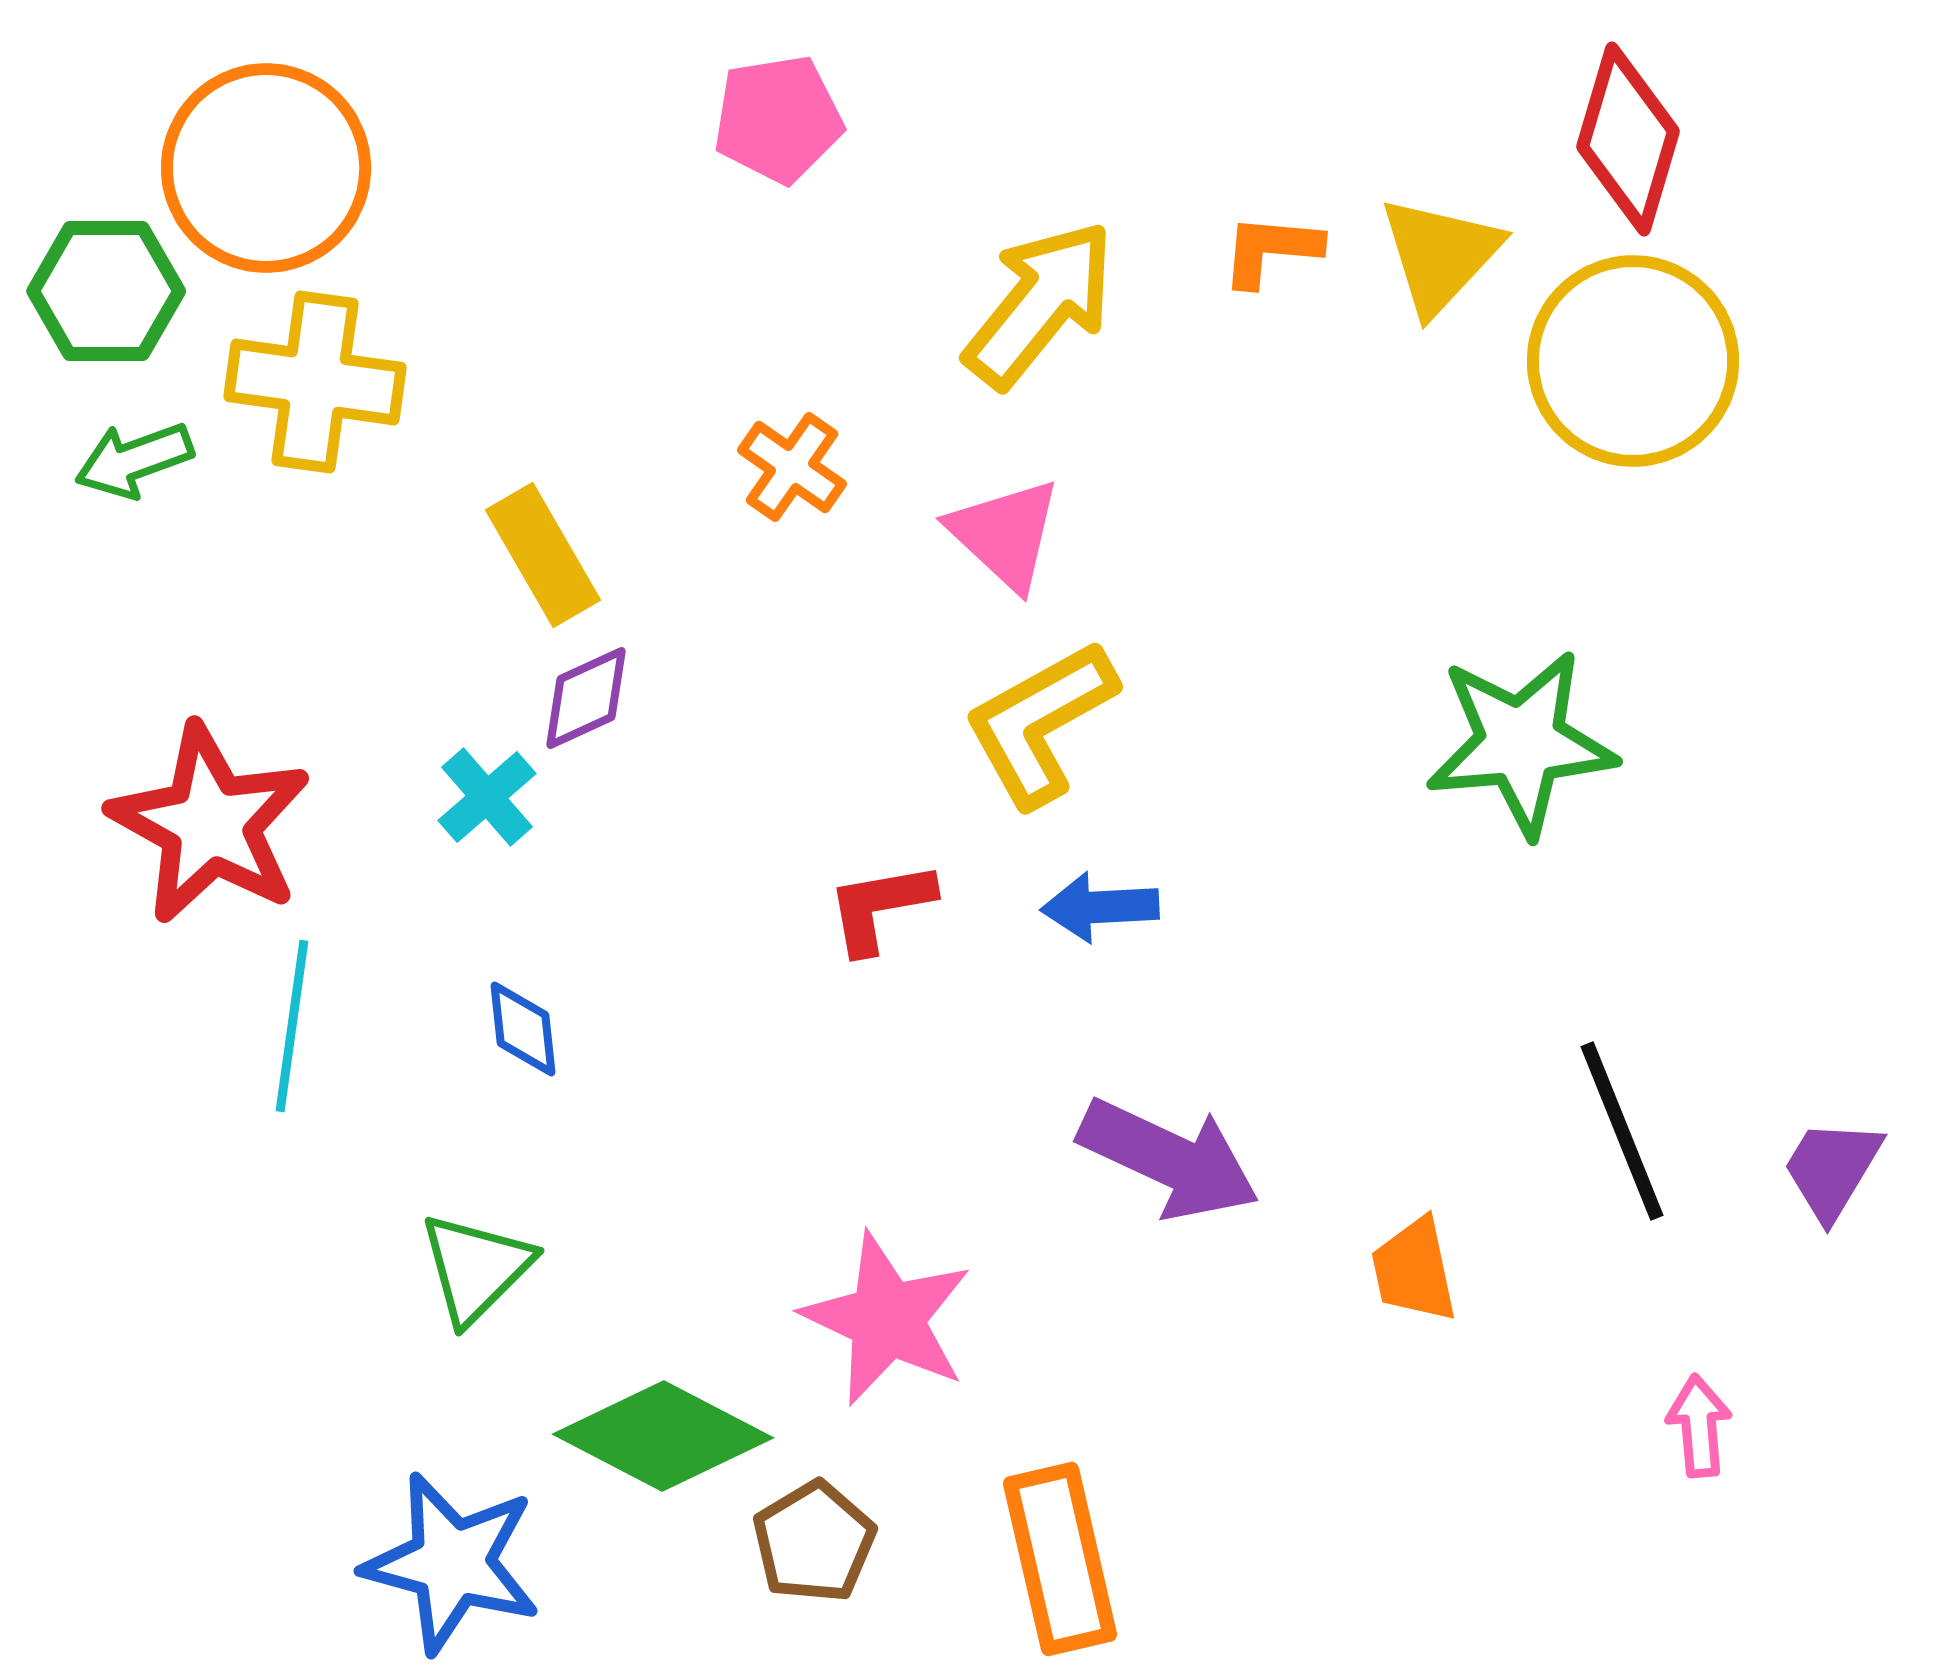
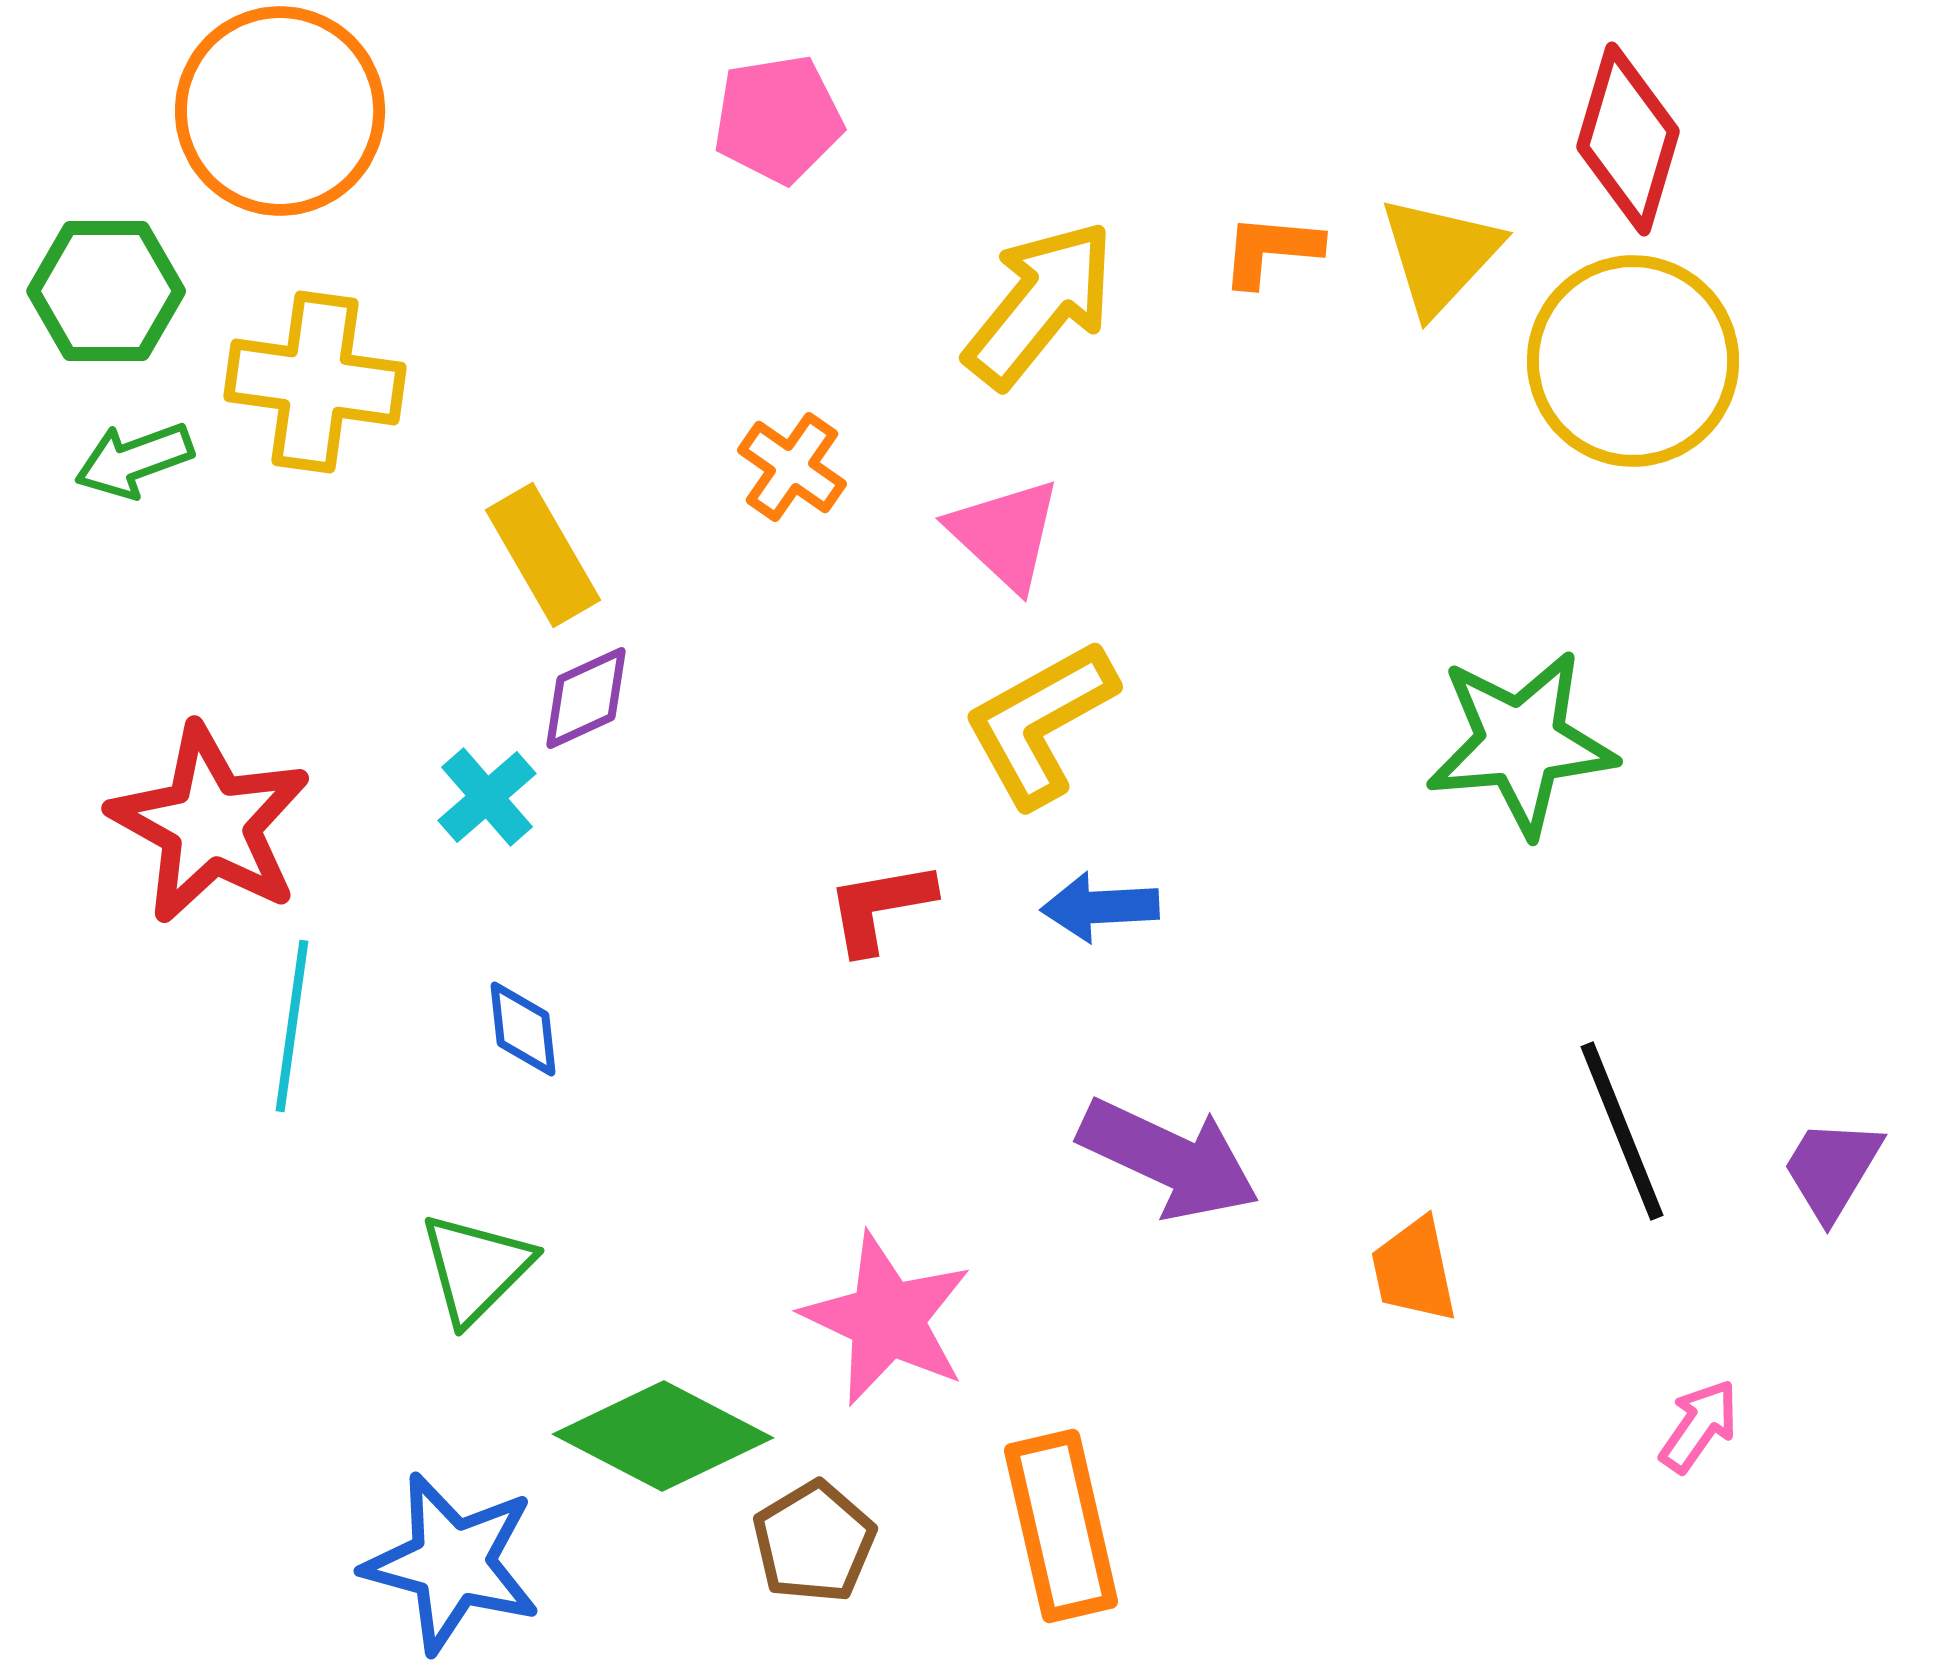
orange circle: moved 14 px right, 57 px up
pink arrow: rotated 40 degrees clockwise
orange rectangle: moved 1 px right, 33 px up
